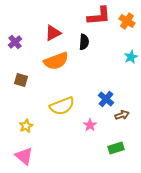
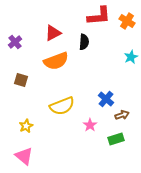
green rectangle: moved 9 px up
